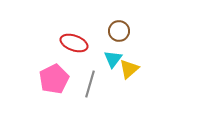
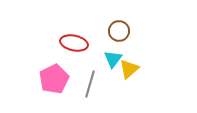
red ellipse: rotated 8 degrees counterclockwise
